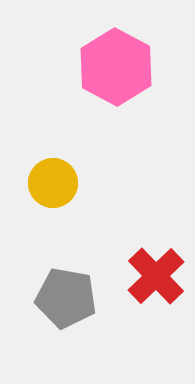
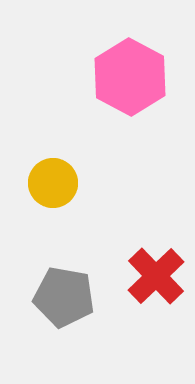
pink hexagon: moved 14 px right, 10 px down
gray pentagon: moved 2 px left, 1 px up
